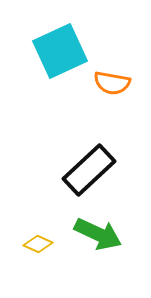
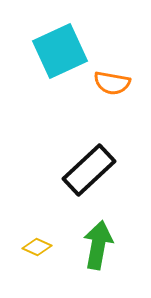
green arrow: moved 11 px down; rotated 105 degrees counterclockwise
yellow diamond: moved 1 px left, 3 px down
